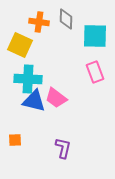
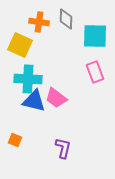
orange square: rotated 24 degrees clockwise
